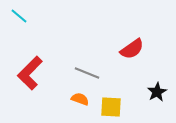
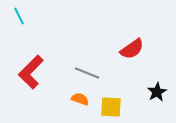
cyan line: rotated 24 degrees clockwise
red L-shape: moved 1 px right, 1 px up
